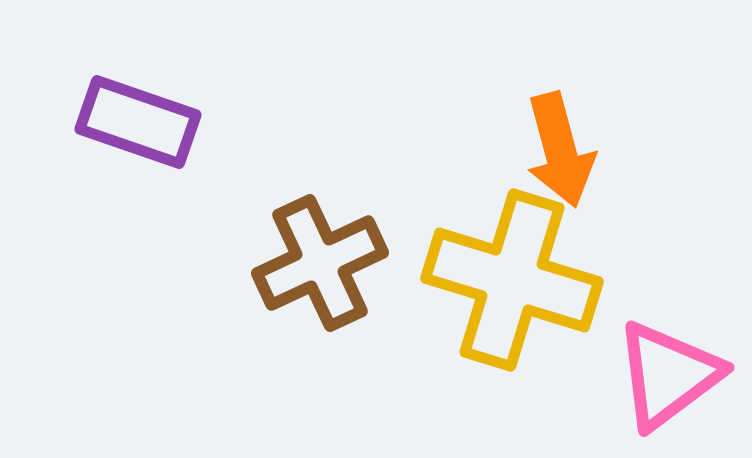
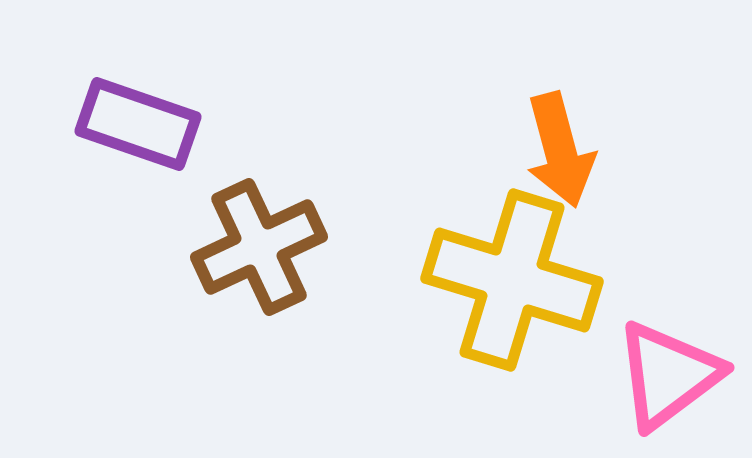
purple rectangle: moved 2 px down
brown cross: moved 61 px left, 16 px up
